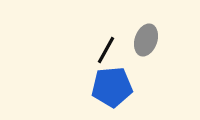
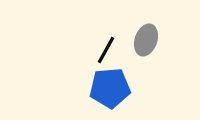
blue pentagon: moved 2 px left, 1 px down
